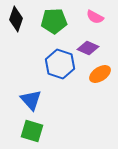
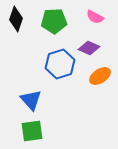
purple diamond: moved 1 px right
blue hexagon: rotated 24 degrees clockwise
orange ellipse: moved 2 px down
green square: rotated 25 degrees counterclockwise
